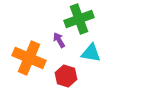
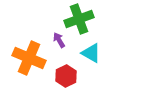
cyan triangle: rotated 20 degrees clockwise
red hexagon: rotated 15 degrees clockwise
